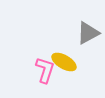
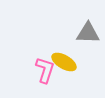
gray triangle: rotated 30 degrees clockwise
